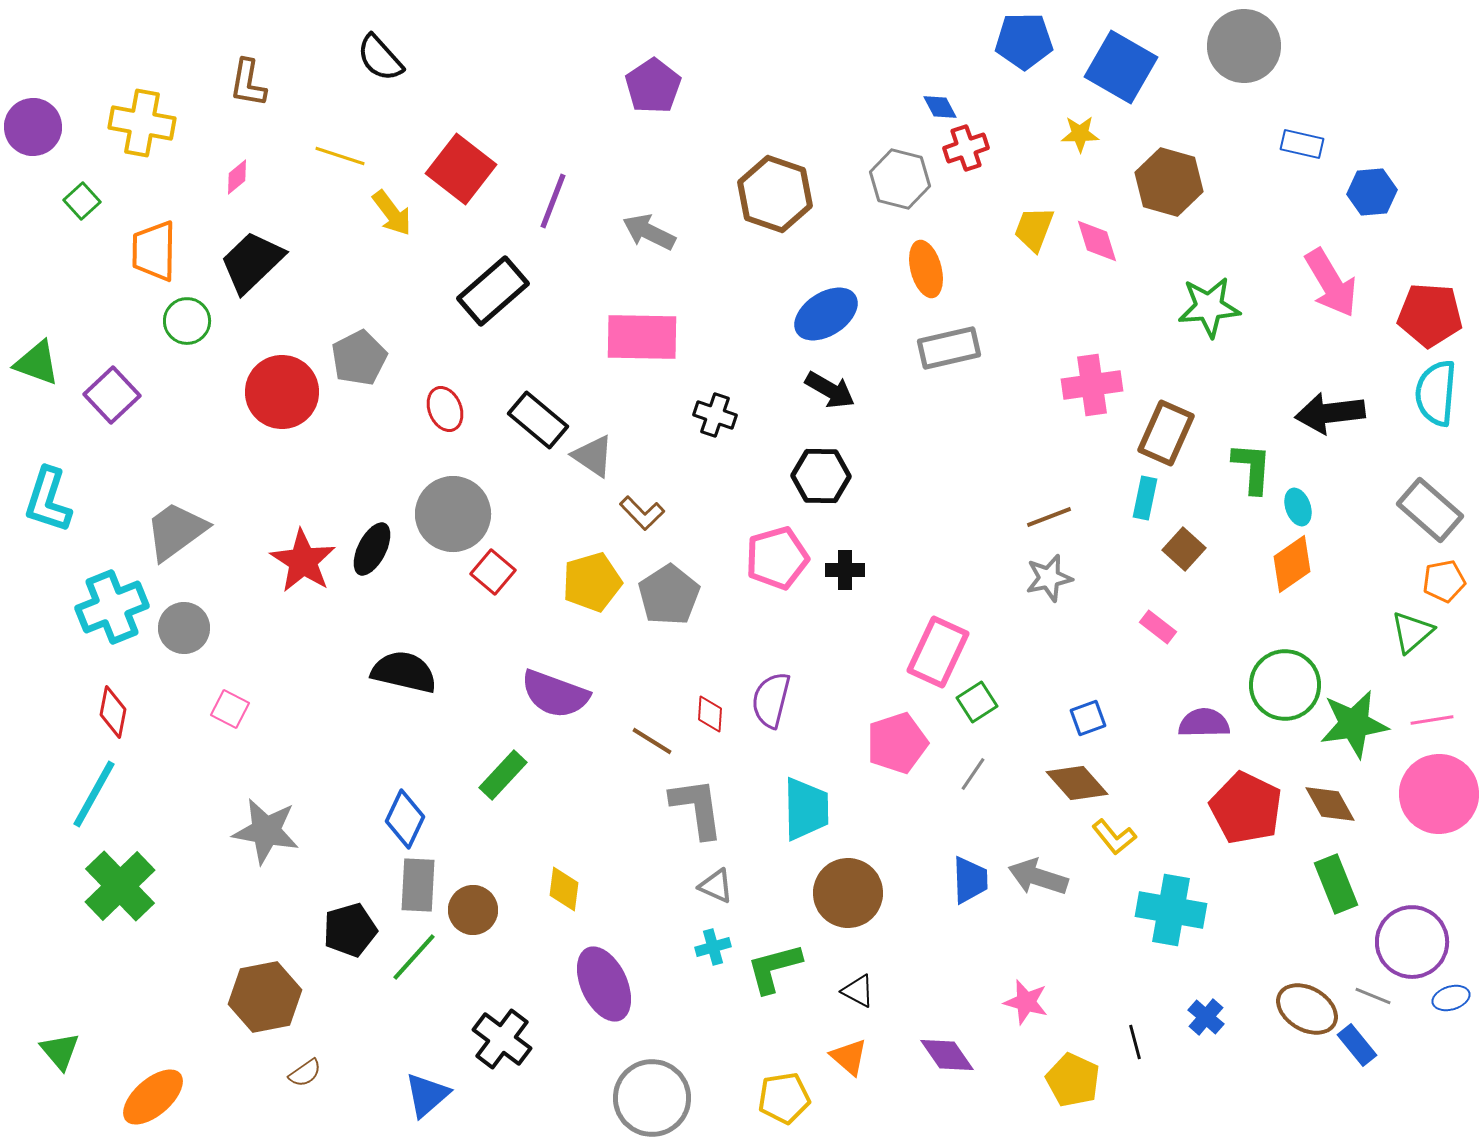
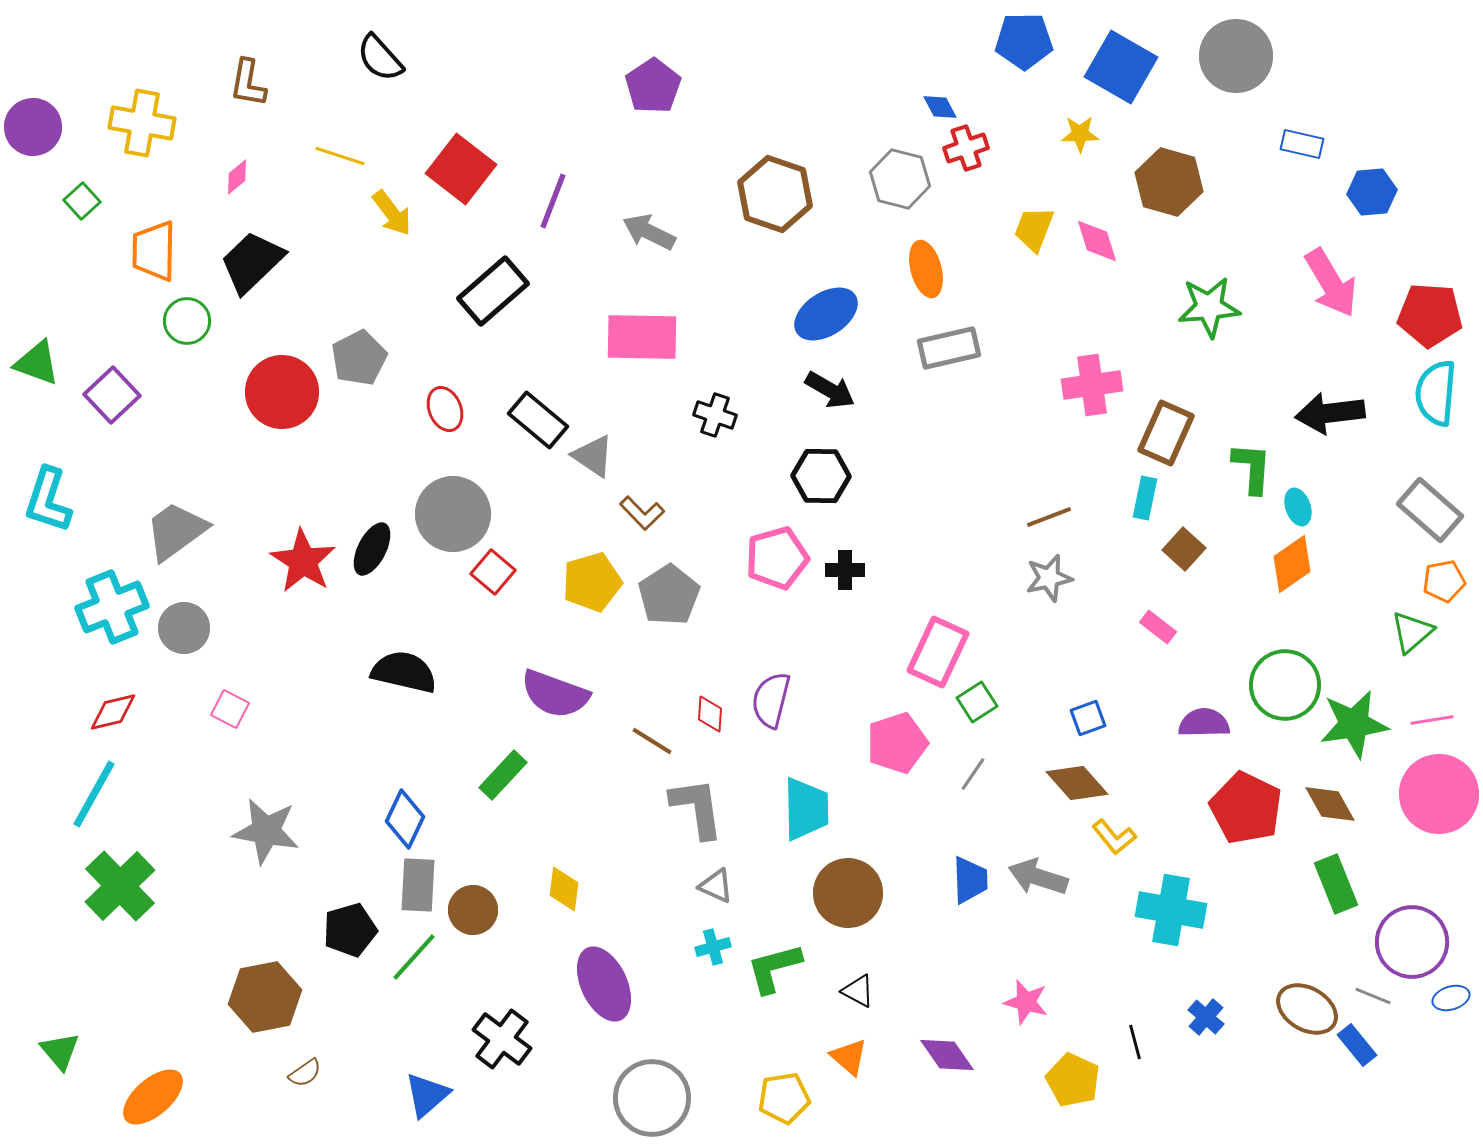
gray circle at (1244, 46): moved 8 px left, 10 px down
red diamond at (113, 712): rotated 66 degrees clockwise
